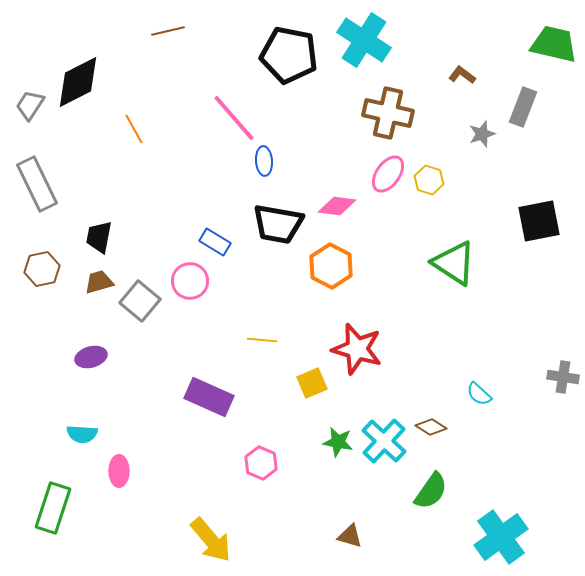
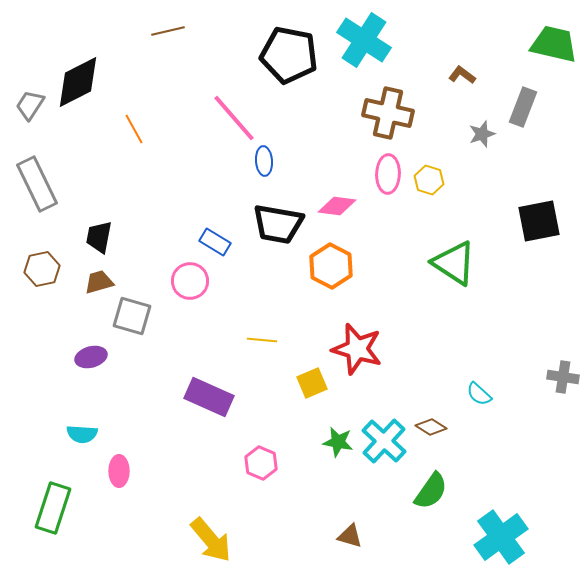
pink ellipse at (388, 174): rotated 33 degrees counterclockwise
gray square at (140, 301): moved 8 px left, 15 px down; rotated 24 degrees counterclockwise
